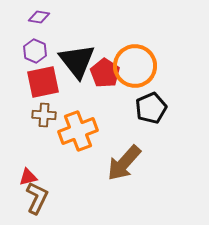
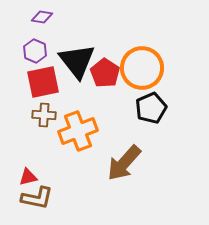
purple diamond: moved 3 px right
orange circle: moved 7 px right, 2 px down
brown L-shape: rotated 76 degrees clockwise
